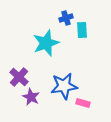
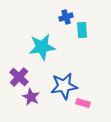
blue cross: moved 1 px up
cyan star: moved 4 px left, 4 px down; rotated 12 degrees clockwise
